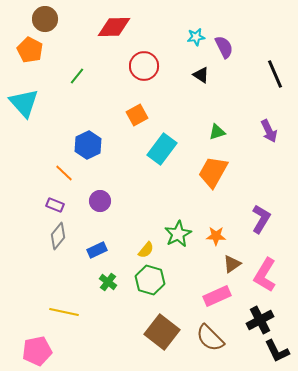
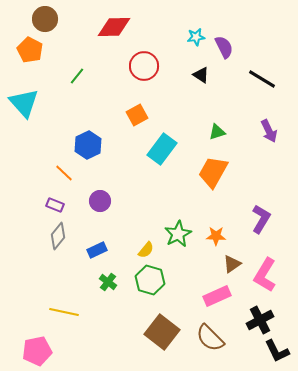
black line: moved 13 px left, 5 px down; rotated 36 degrees counterclockwise
